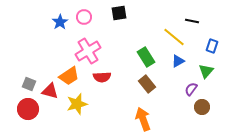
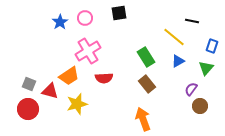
pink circle: moved 1 px right, 1 px down
green triangle: moved 3 px up
red semicircle: moved 2 px right, 1 px down
brown circle: moved 2 px left, 1 px up
